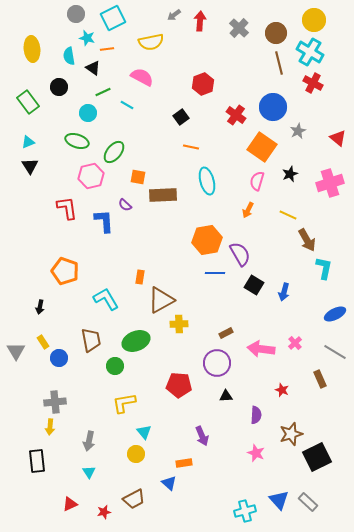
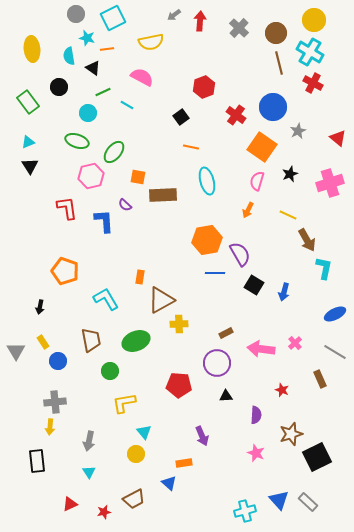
red hexagon at (203, 84): moved 1 px right, 3 px down
blue circle at (59, 358): moved 1 px left, 3 px down
green circle at (115, 366): moved 5 px left, 5 px down
